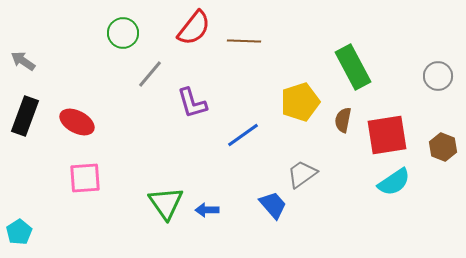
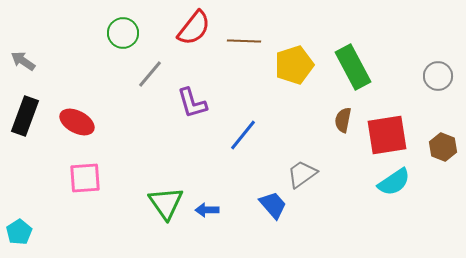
yellow pentagon: moved 6 px left, 37 px up
blue line: rotated 16 degrees counterclockwise
